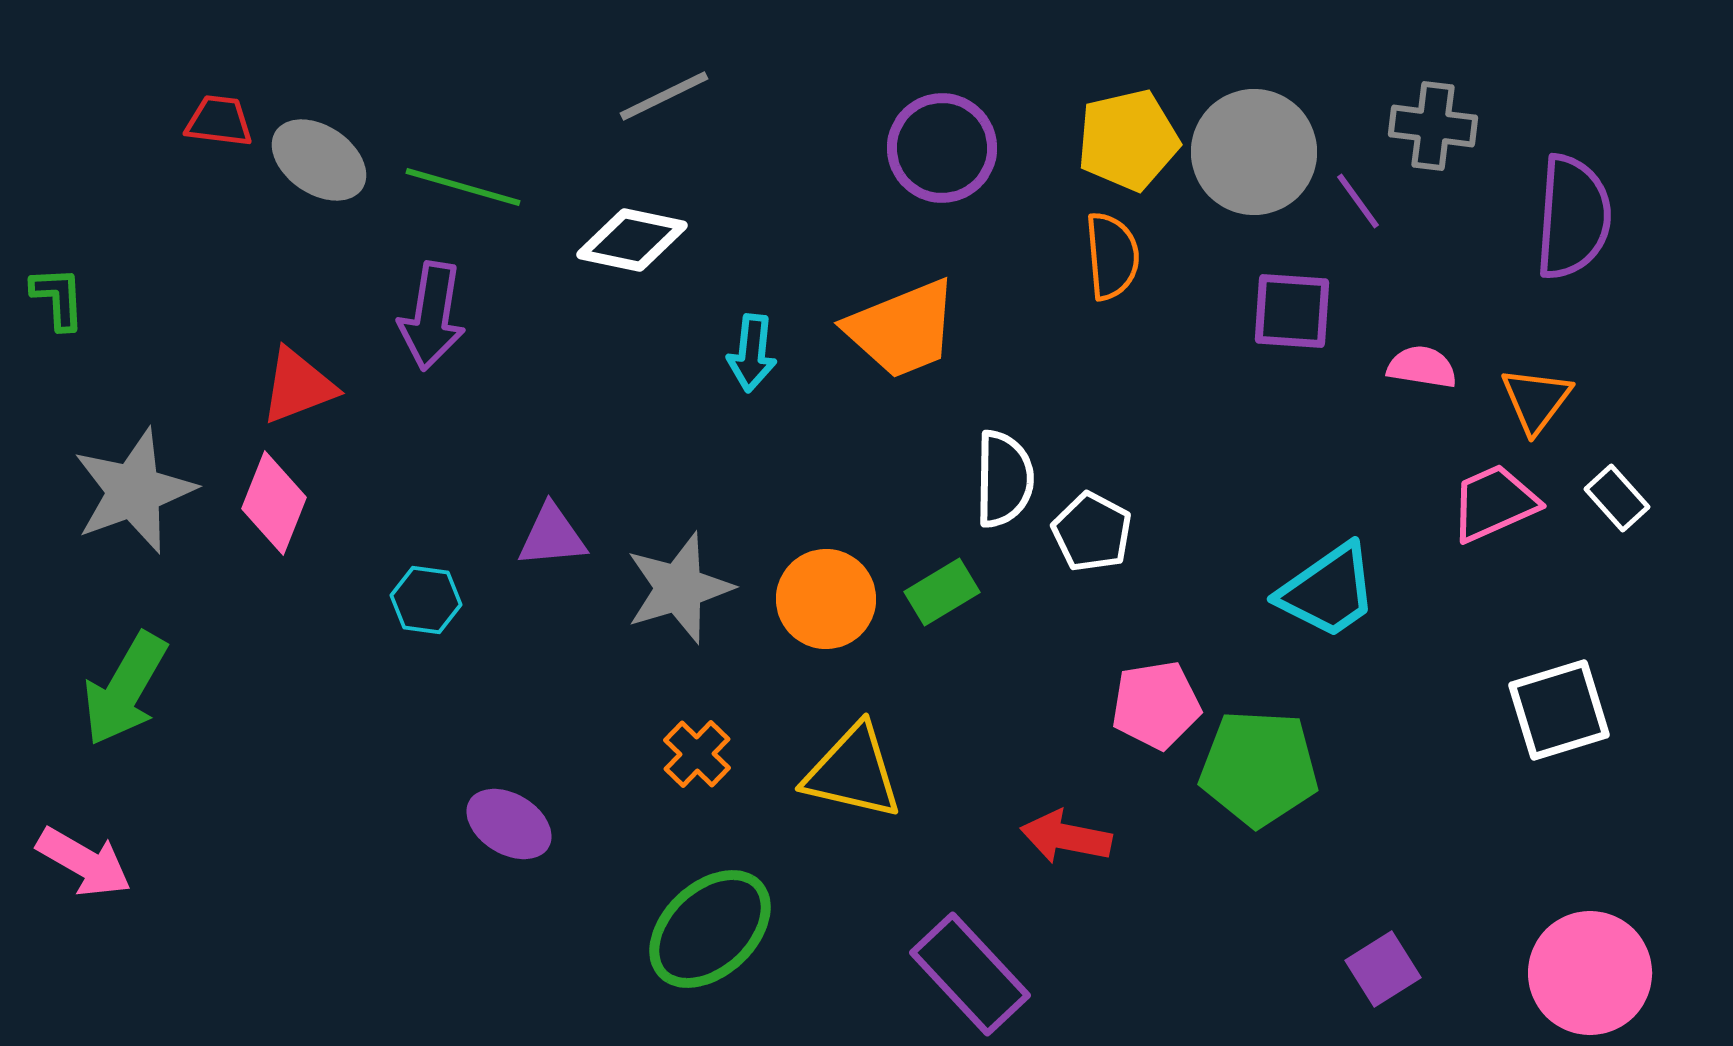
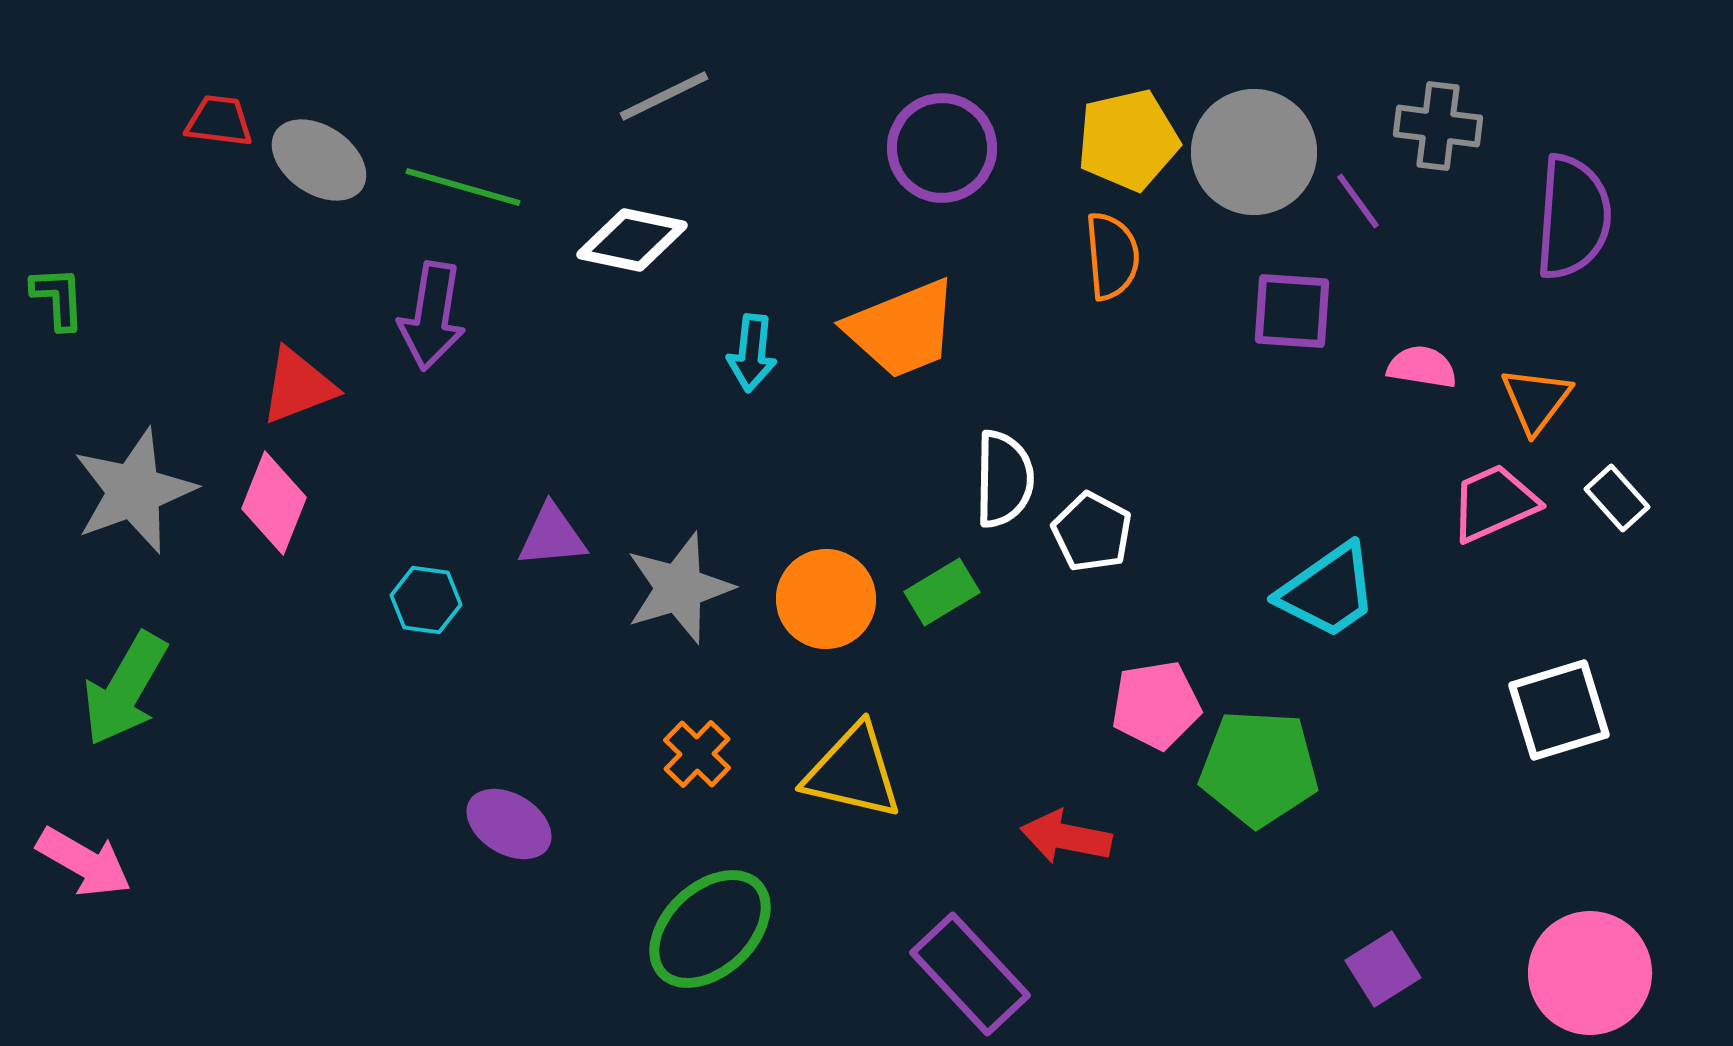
gray cross at (1433, 126): moved 5 px right
